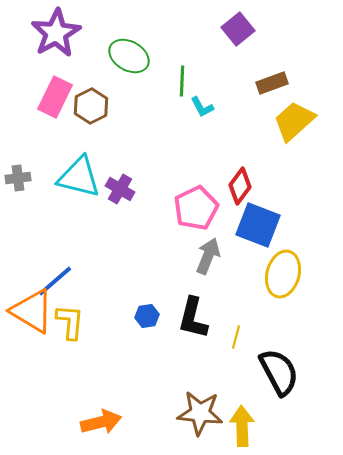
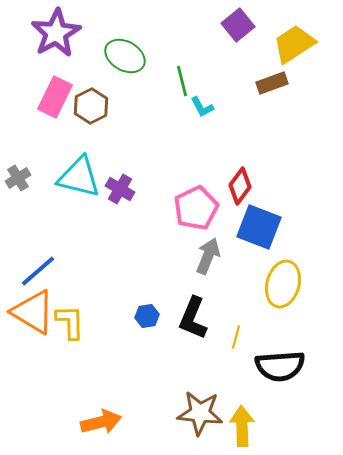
purple square: moved 4 px up
green ellipse: moved 4 px left
green line: rotated 16 degrees counterclockwise
yellow trapezoid: moved 77 px up; rotated 9 degrees clockwise
gray cross: rotated 25 degrees counterclockwise
blue square: moved 1 px right, 2 px down
yellow ellipse: moved 10 px down
blue line: moved 17 px left, 10 px up
orange triangle: moved 1 px right, 1 px down
black L-shape: rotated 9 degrees clockwise
yellow L-shape: rotated 6 degrees counterclockwise
black semicircle: moved 1 px right, 6 px up; rotated 114 degrees clockwise
